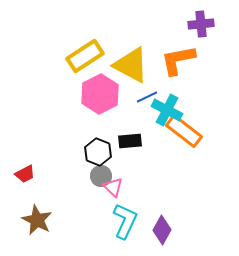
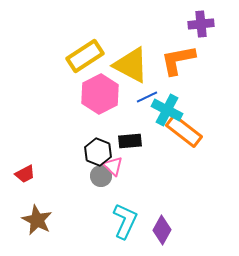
pink triangle: moved 21 px up
